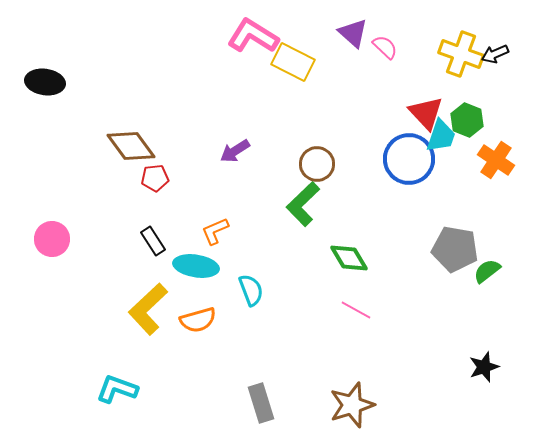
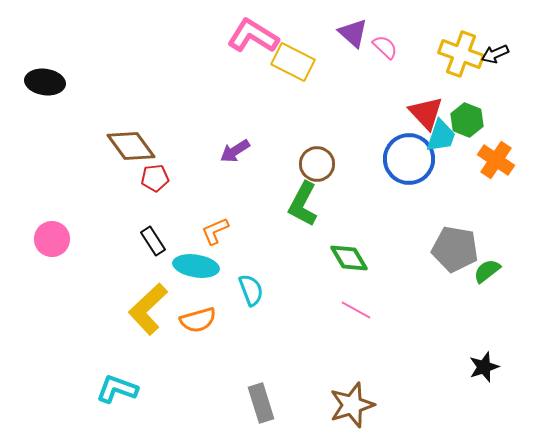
green L-shape: rotated 18 degrees counterclockwise
